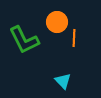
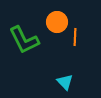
orange line: moved 1 px right, 1 px up
cyan triangle: moved 2 px right, 1 px down
